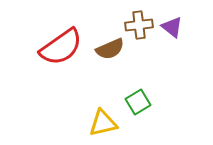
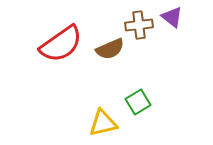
purple triangle: moved 10 px up
red semicircle: moved 3 px up
